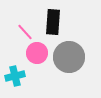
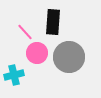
cyan cross: moved 1 px left, 1 px up
